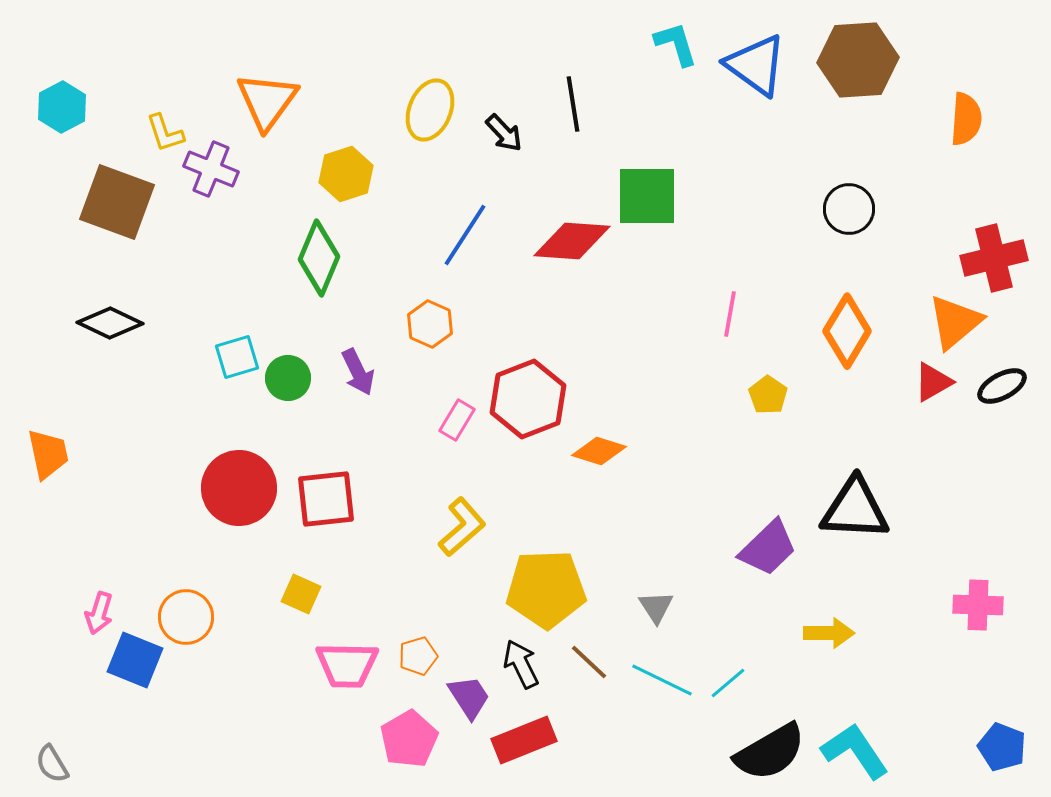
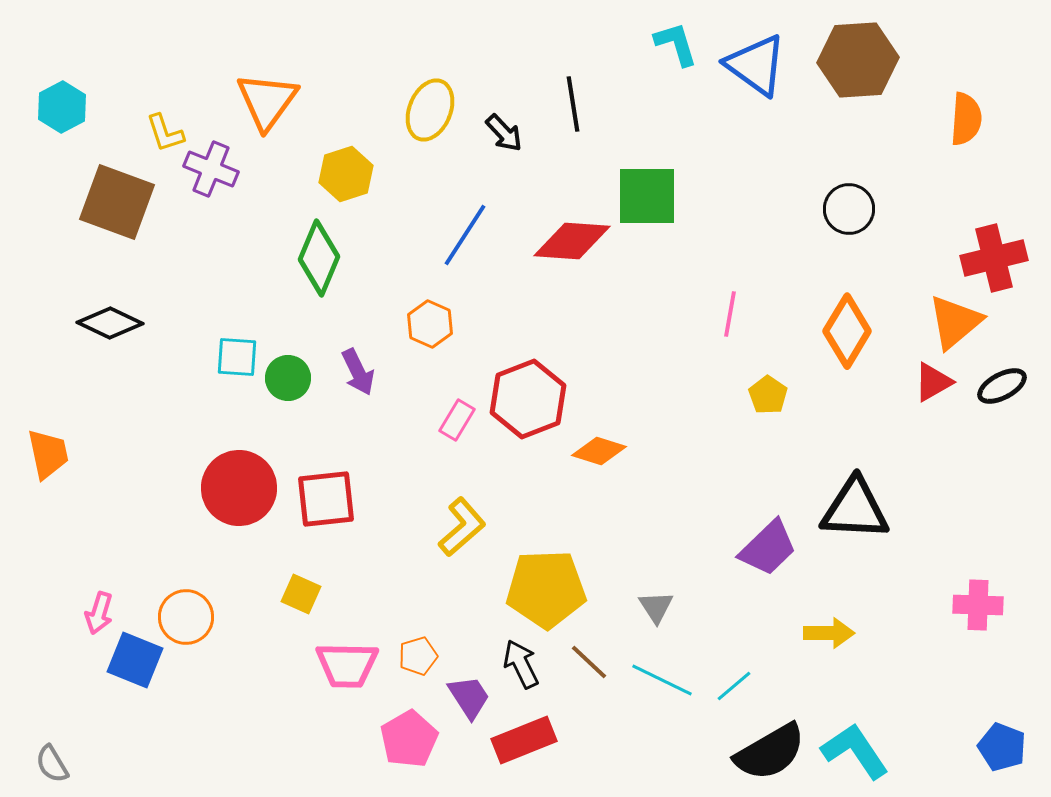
cyan square at (237, 357): rotated 21 degrees clockwise
cyan line at (728, 683): moved 6 px right, 3 px down
